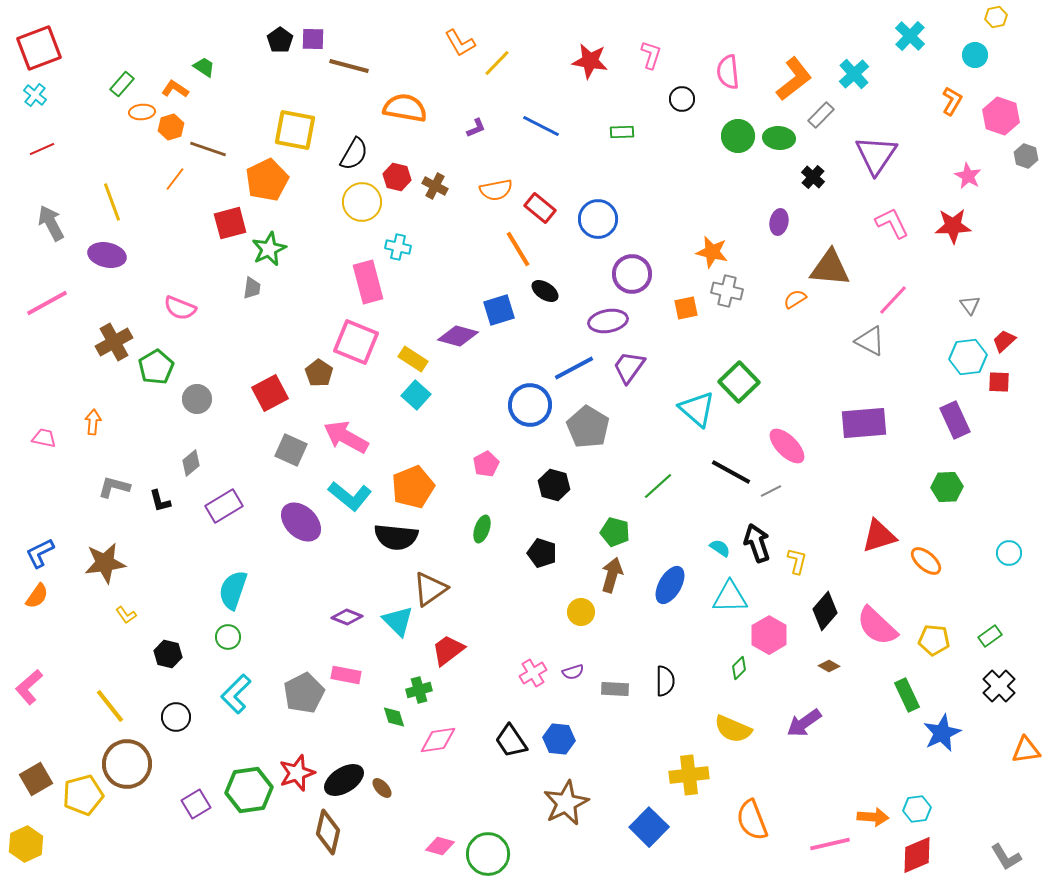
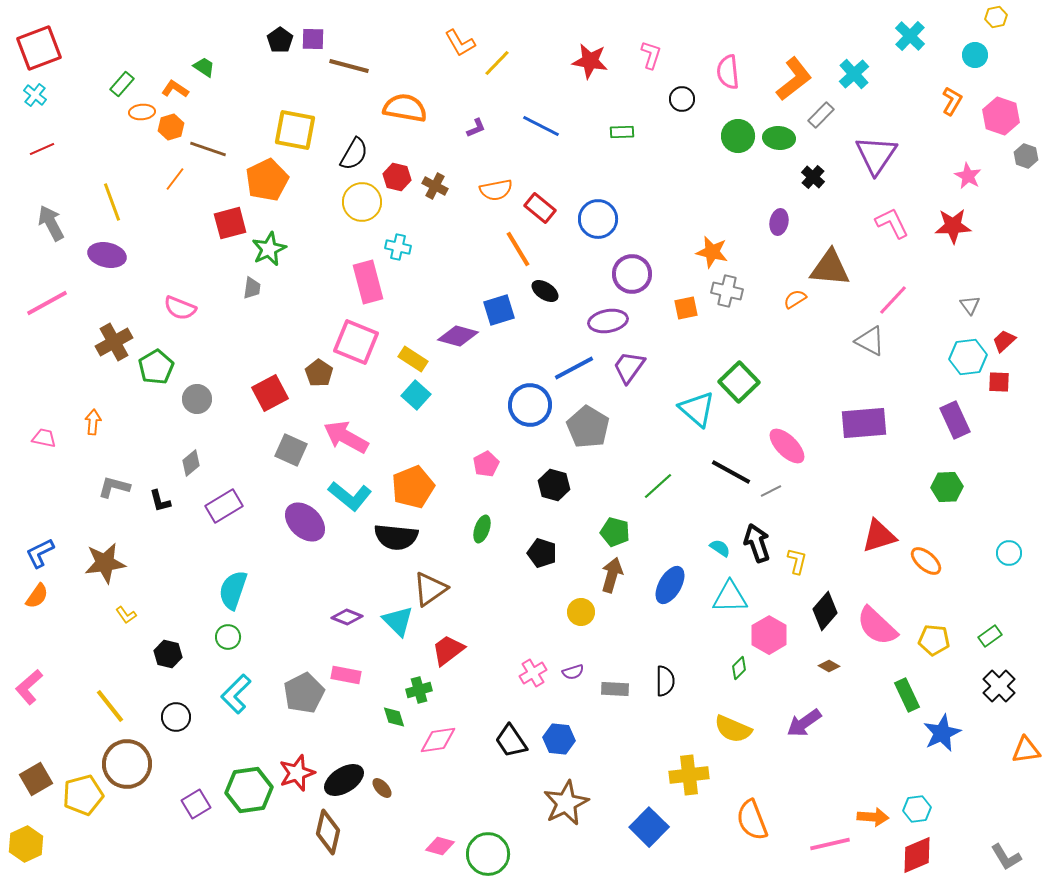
purple ellipse at (301, 522): moved 4 px right
